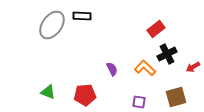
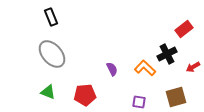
black rectangle: moved 31 px left, 1 px down; rotated 66 degrees clockwise
gray ellipse: moved 29 px down; rotated 76 degrees counterclockwise
red rectangle: moved 28 px right
